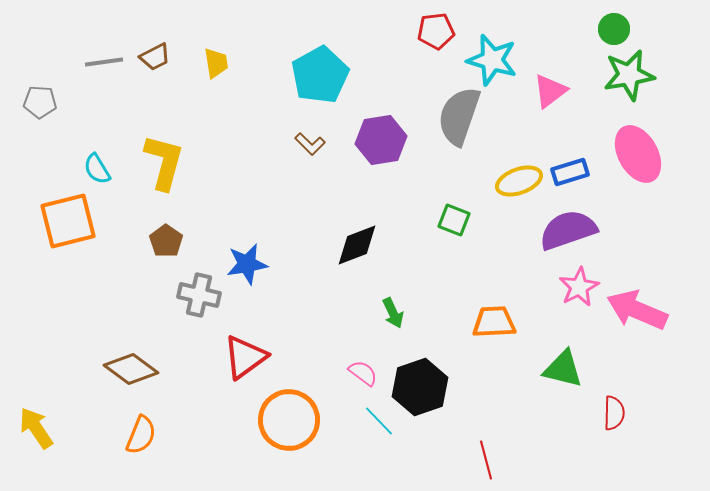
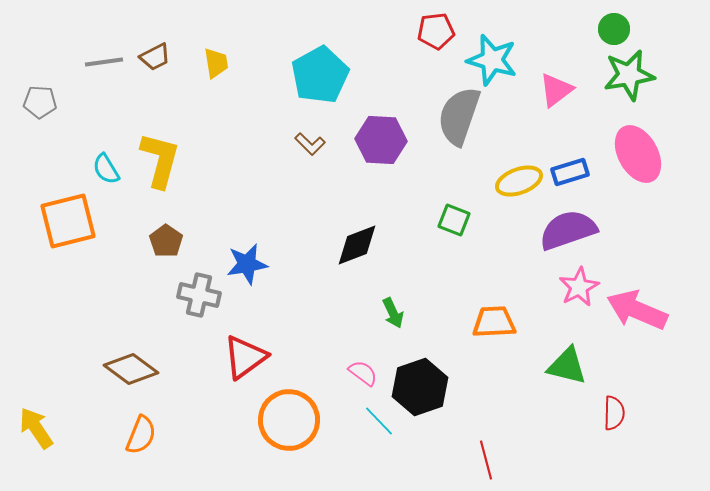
pink triangle: moved 6 px right, 1 px up
purple hexagon: rotated 12 degrees clockwise
yellow L-shape: moved 4 px left, 2 px up
cyan semicircle: moved 9 px right
green triangle: moved 4 px right, 3 px up
